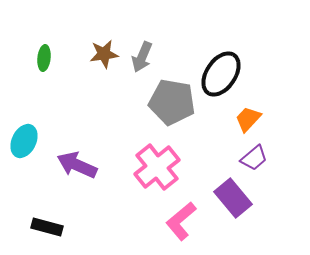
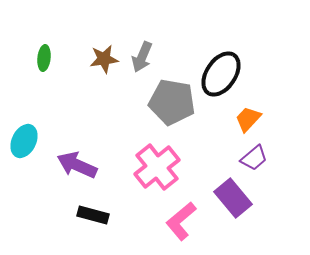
brown star: moved 5 px down
black rectangle: moved 46 px right, 12 px up
